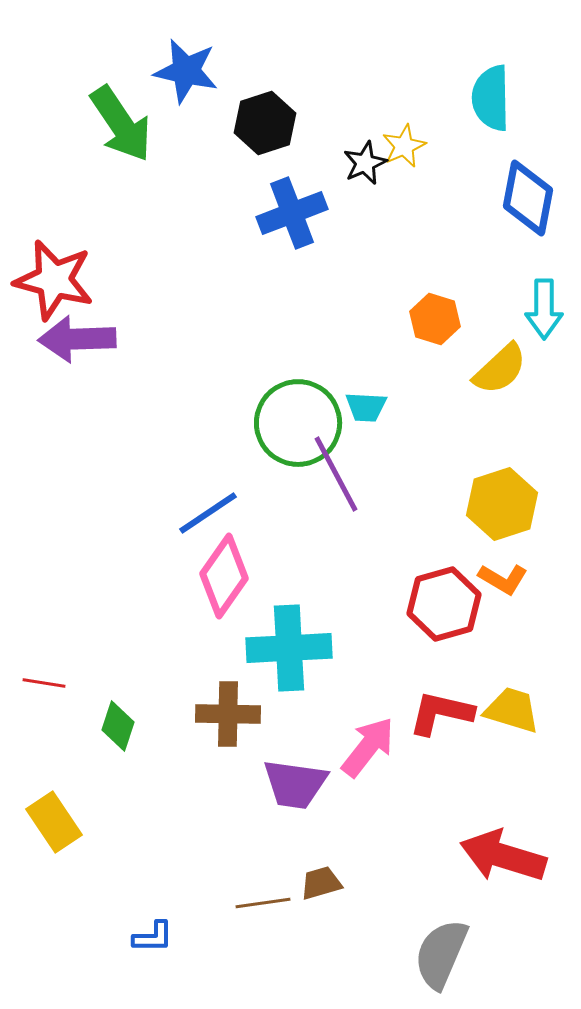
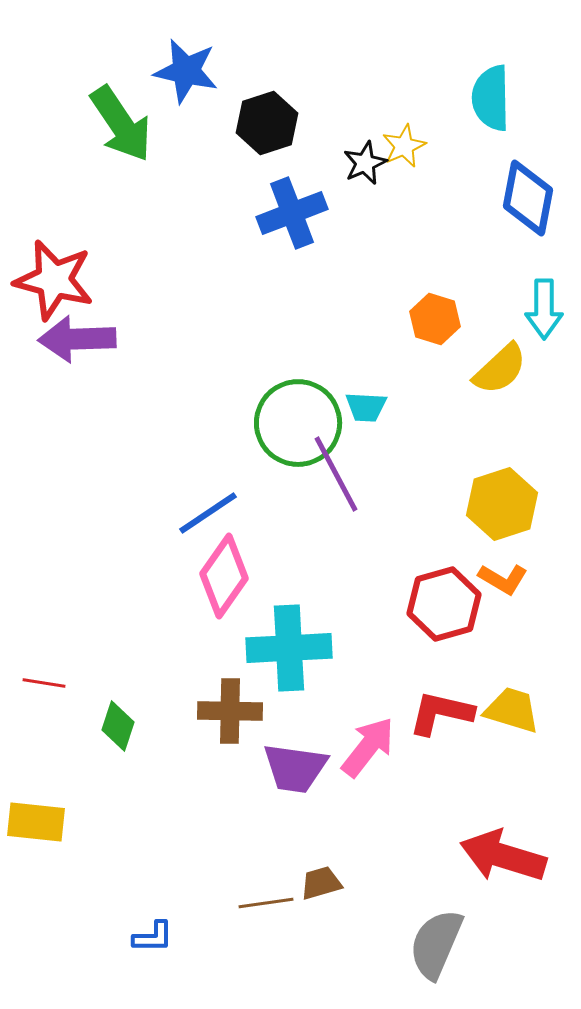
black hexagon: moved 2 px right
brown cross: moved 2 px right, 3 px up
purple trapezoid: moved 16 px up
yellow rectangle: moved 18 px left; rotated 50 degrees counterclockwise
brown line: moved 3 px right
gray semicircle: moved 5 px left, 10 px up
